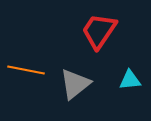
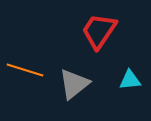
orange line: moved 1 px left; rotated 6 degrees clockwise
gray triangle: moved 1 px left
